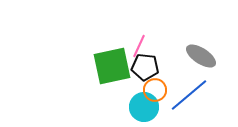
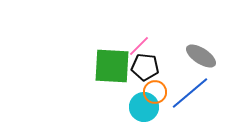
pink line: rotated 20 degrees clockwise
green square: rotated 15 degrees clockwise
orange circle: moved 2 px down
blue line: moved 1 px right, 2 px up
